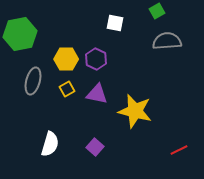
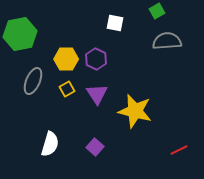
gray ellipse: rotated 8 degrees clockwise
purple triangle: rotated 45 degrees clockwise
